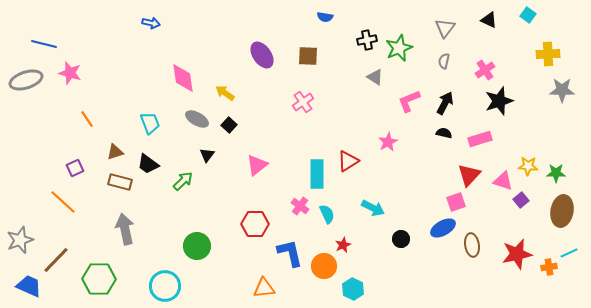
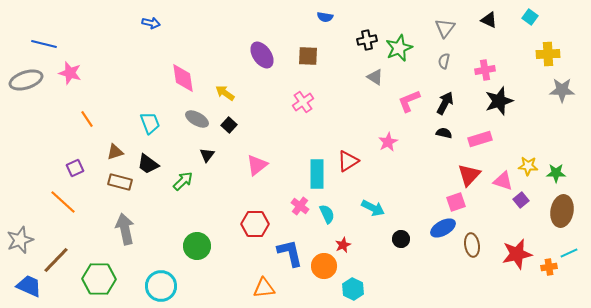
cyan square at (528, 15): moved 2 px right, 2 px down
pink cross at (485, 70): rotated 24 degrees clockwise
cyan circle at (165, 286): moved 4 px left
